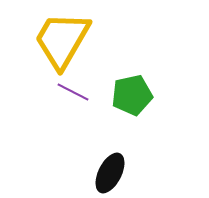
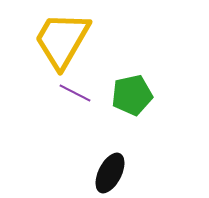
purple line: moved 2 px right, 1 px down
